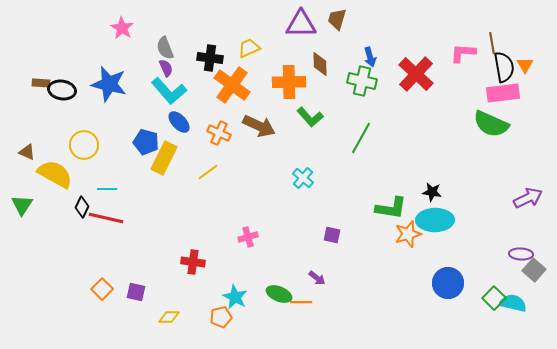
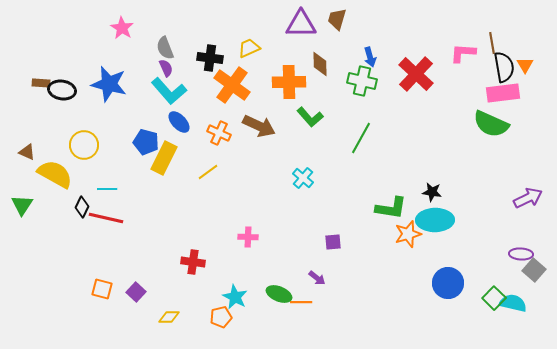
purple square at (332, 235): moved 1 px right, 7 px down; rotated 18 degrees counterclockwise
pink cross at (248, 237): rotated 18 degrees clockwise
orange square at (102, 289): rotated 30 degrees counterclockwise
purple square at (136, 292): rotated 30 degrees clockwise
